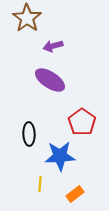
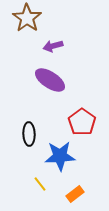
yellow line: rotated 42 degrees counterclockwise
